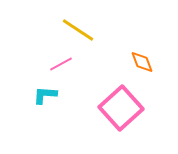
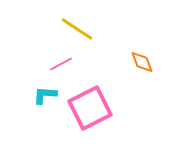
yellow line: moved 1 px left, 1 px up
pink square: moved 31 px left; rotated 15 degrees clockwise
